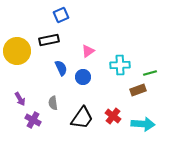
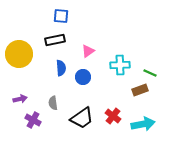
blue square: moved 1 px down; rotated 28 degrees clockwise
black rectangle: moved 6 px right
yellow circle: moved 2 px right, 3 px down
blue semicircle: rotated 21 degrees clockwise
green line: rotated 40 degrees clockwise
brown rectangle: moved 2 px right
purple arrow: rotated 72 degrees counterclockwise
black trapezoid: rotated 20 degrees clockwise
cyan arrow: rotated 15 degrees counterclockwise
